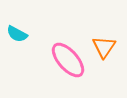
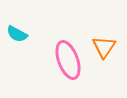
pink ellipse: rotated 21 degrees clockwise
